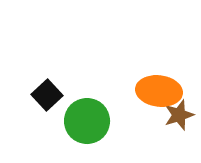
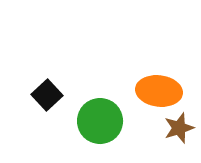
brown star: moved 13 px down
green circle: moved 13 px right
